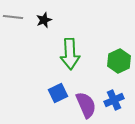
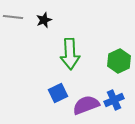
purple semicircle: rotated 88 degrees counterclockwise
